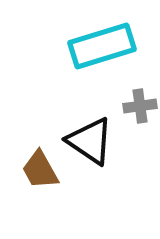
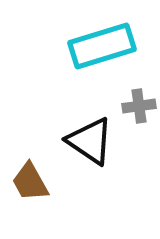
gray cross: moved 1 px left
brown trapezoid: moved 10 px left, 12 px down
